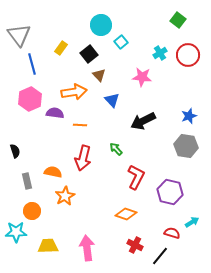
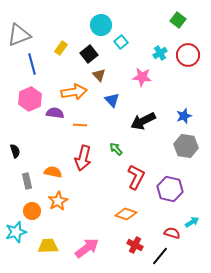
gray triangle: rotated 45 degrees clockwise
blue star: moved 5 px left
purple hexagon: moved 3 px up
orange star: moved 7 px left, 5 px down
cyan star: rotated 15 degrees counterclockwise
pink arrow: rotated 60 degrees clockwise
